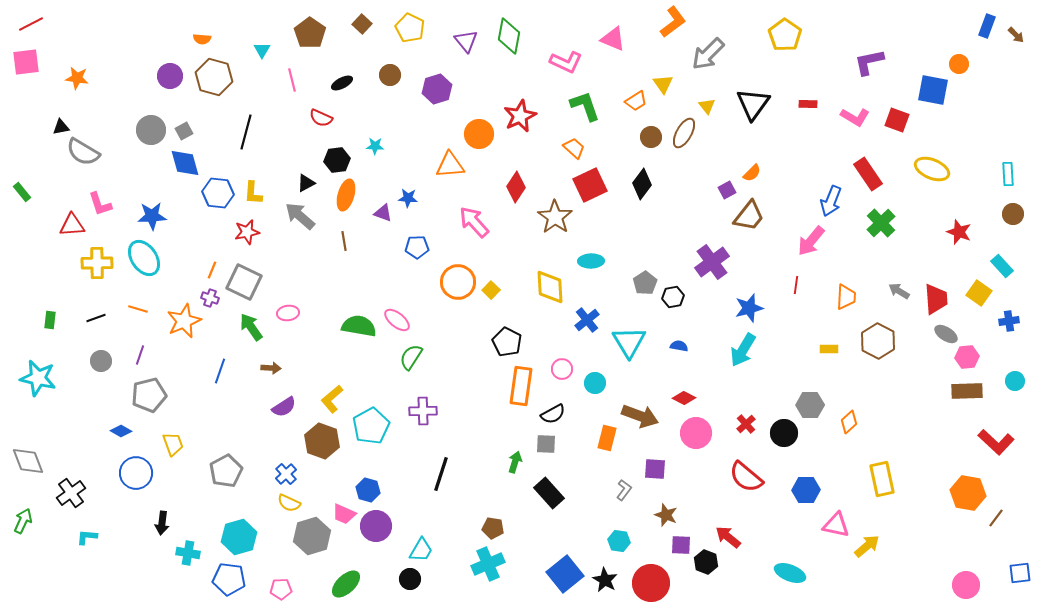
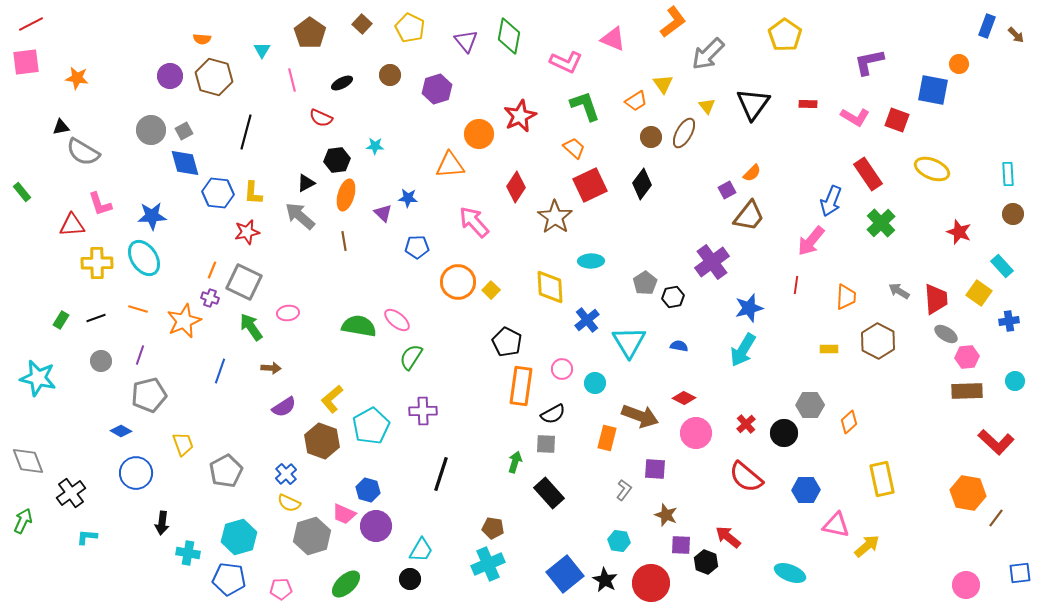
purple triangle at (383, 213): rotated 24 degrees clockwise
green rectangle at (50, 320): moved 11 px right; rotated 24 degrees clockwise
yellow trapezoid at (173, 444): moved 10 px right
